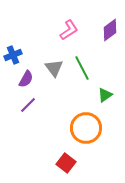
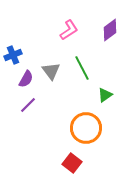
gray triangle: moved 3 px left, 3 px down
red square: moved 6 px right
